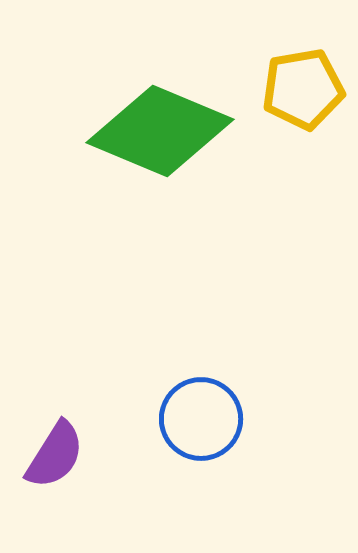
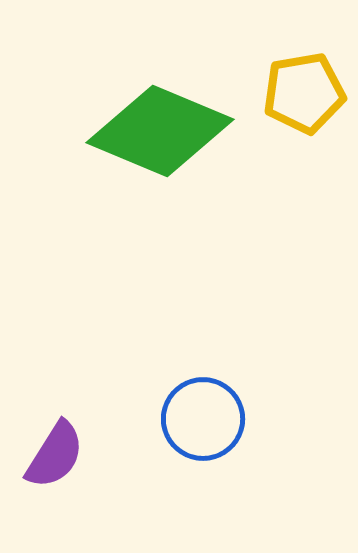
yellow pentagon: moved 1 px right, 4 px down
blue circle: moved 2 px right
